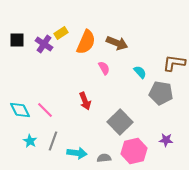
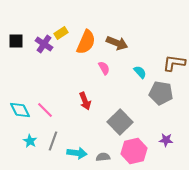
black square: moved 1 px left, 1 px down
gray semicircle: moved 1 px left, 1 px up
